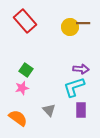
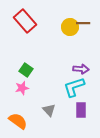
orange semicircle: moved 3 px down
